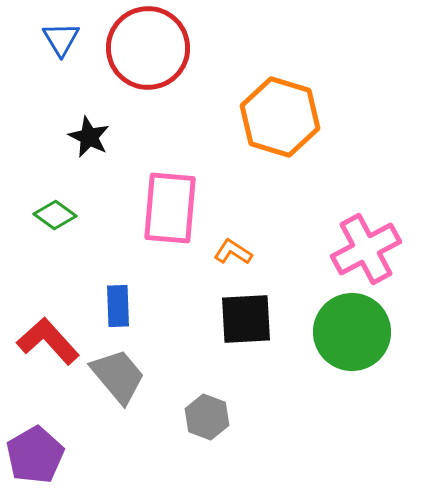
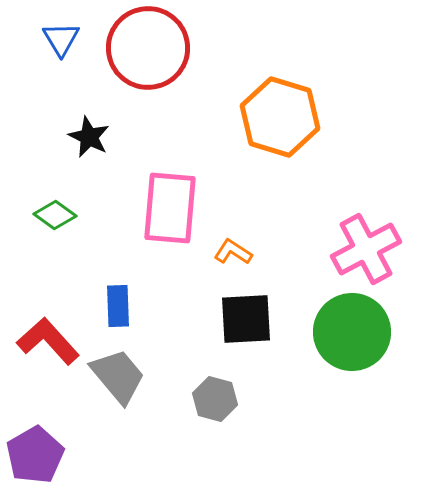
gray hexagon: moved 8 px right, 18 px up; rotated 6 degrees counterclockwise
